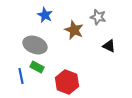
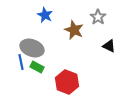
gray star: rotated 21 degrees clockwise
gray ellipse: moved 3 px left, 3 px down
blue line: moved 14 px up
